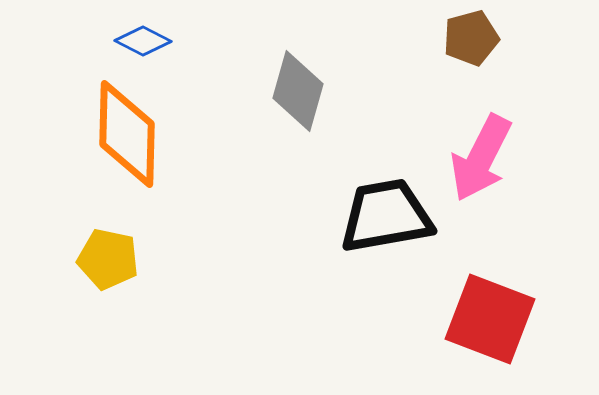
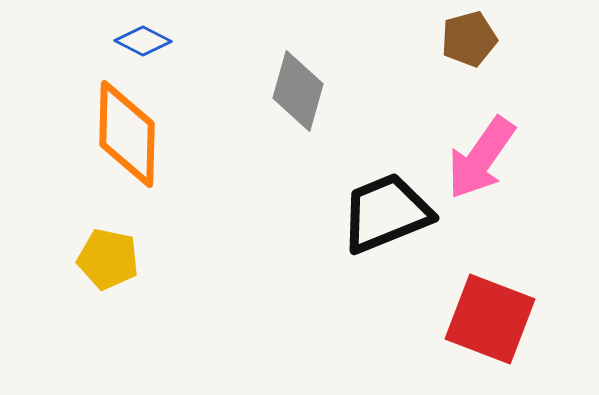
brown pentagon: moved 2 px left, 1 px down
pink arrow: rotated 8 degrees clockwise
black trapezoid: moved 3 px up; rotated 12 degrees counterclockwise
